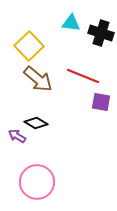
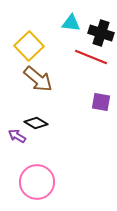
red line: moved 8 px right, 19 px up
